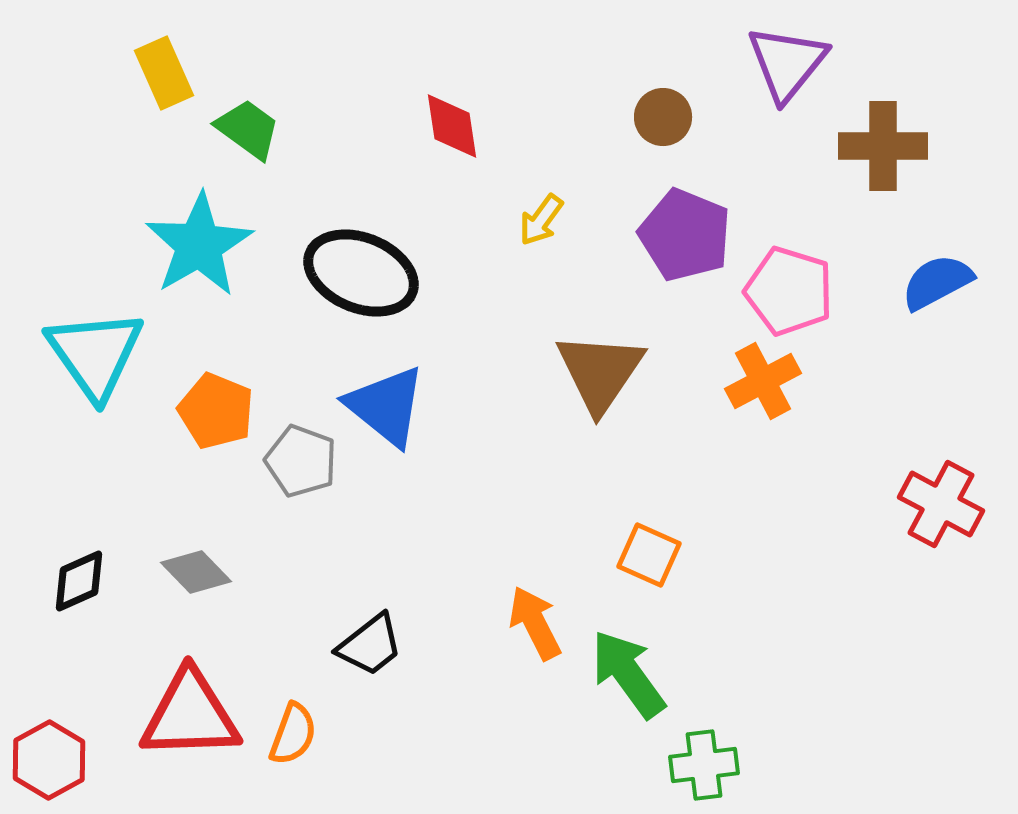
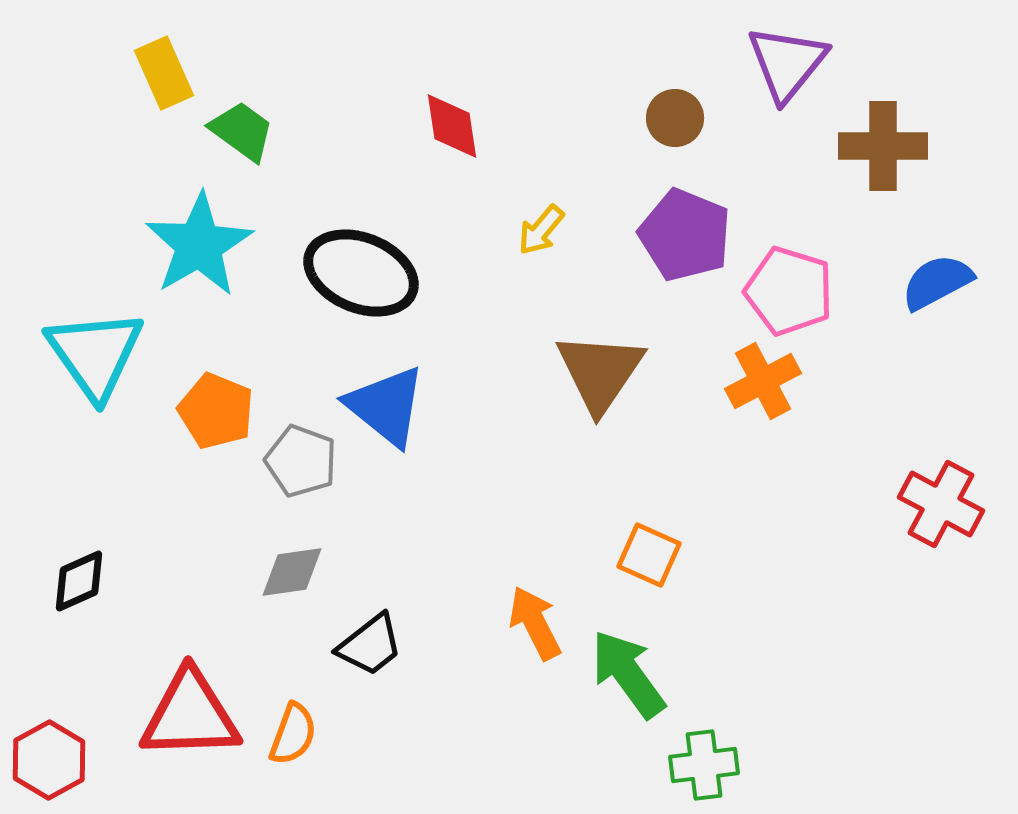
brown circle: moved 12 px right, 1 px down
green trapezoid: moved 6 px left, 2 px down
yellow arrow: moved 10 px down; rotated 4 degrees clockwise
gray diamond: moved 96 px right; rotated 54 degrees counterclockwise
